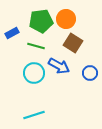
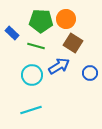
green pentagon: rotated 10 degrees clockwise
blue rectangle: rotated 72 degrees clockwise
blue arrow: rotated 60 degrees counterclockwise
cyan circle: moved 2 px left, 2 px down
cyan line: moved 3 px left, 5 px up
